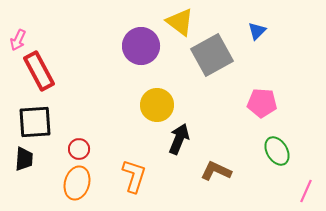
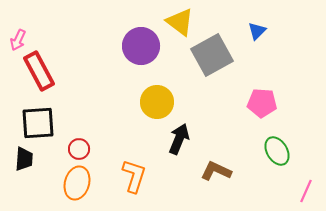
yellow circle: moved 3 px up
black square: moved 3 px right, 1 px down
